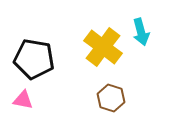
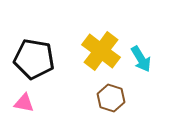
cyan arrow: moved 27 px down; rotated 16 degrees counterclockwise
yellow cross: moved 2 px left, 4 px down
pink triangle: moved 1 px right, 3 px down
